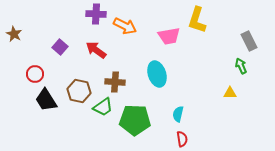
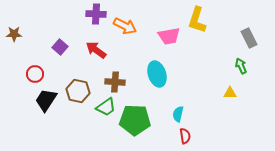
brown star: rotated 28 degrees counterclockwise
gray rectangle: moved 3 px up
brown hexagon: moved 1 px left
black trapezoid: rotated 65 degrees clockwise
green trapezoid: moved 3 px right
red semicircle: moved 3 px right, 3 px up
